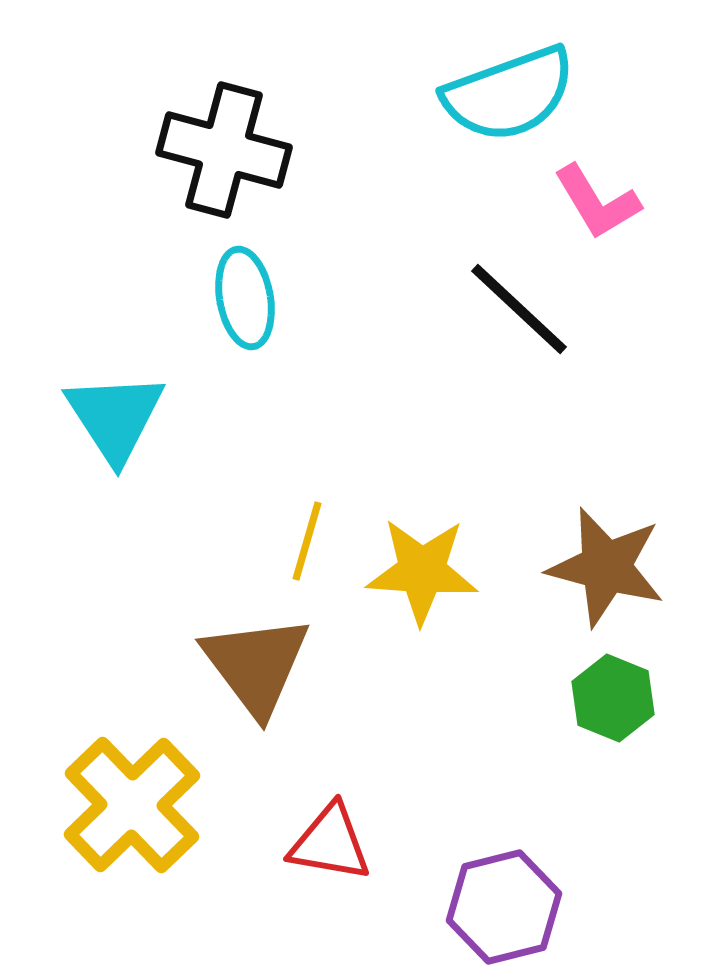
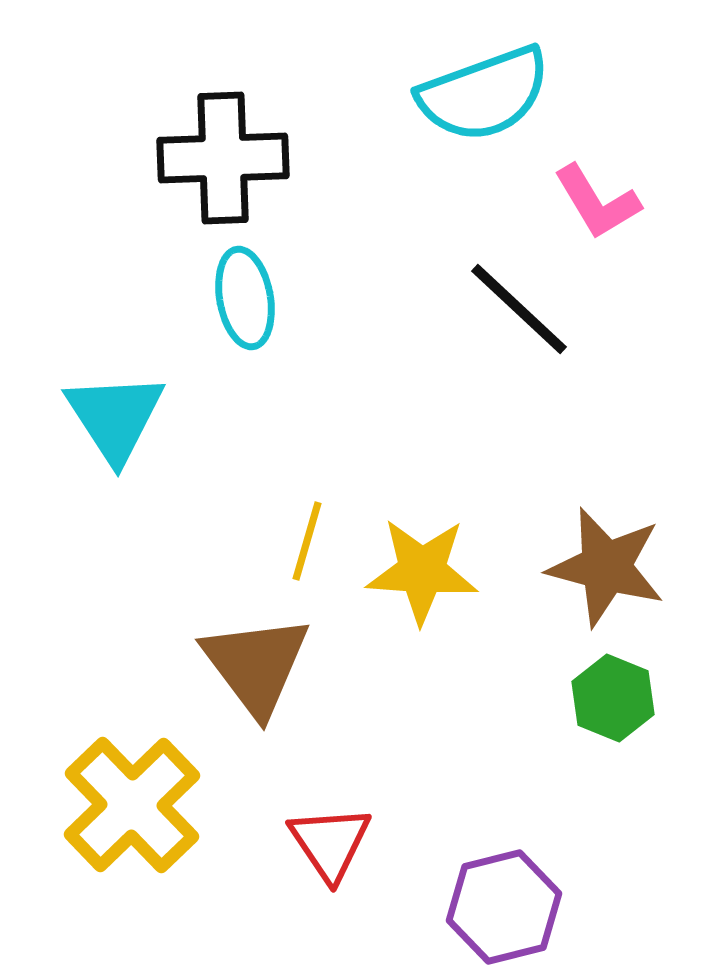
cyan semicircle: moved 25 px left
black cross: moved 1 px left, 8 px down; rotated 17 degrees counterclockwise
red triangle: rotated 46 degrees clockwise
